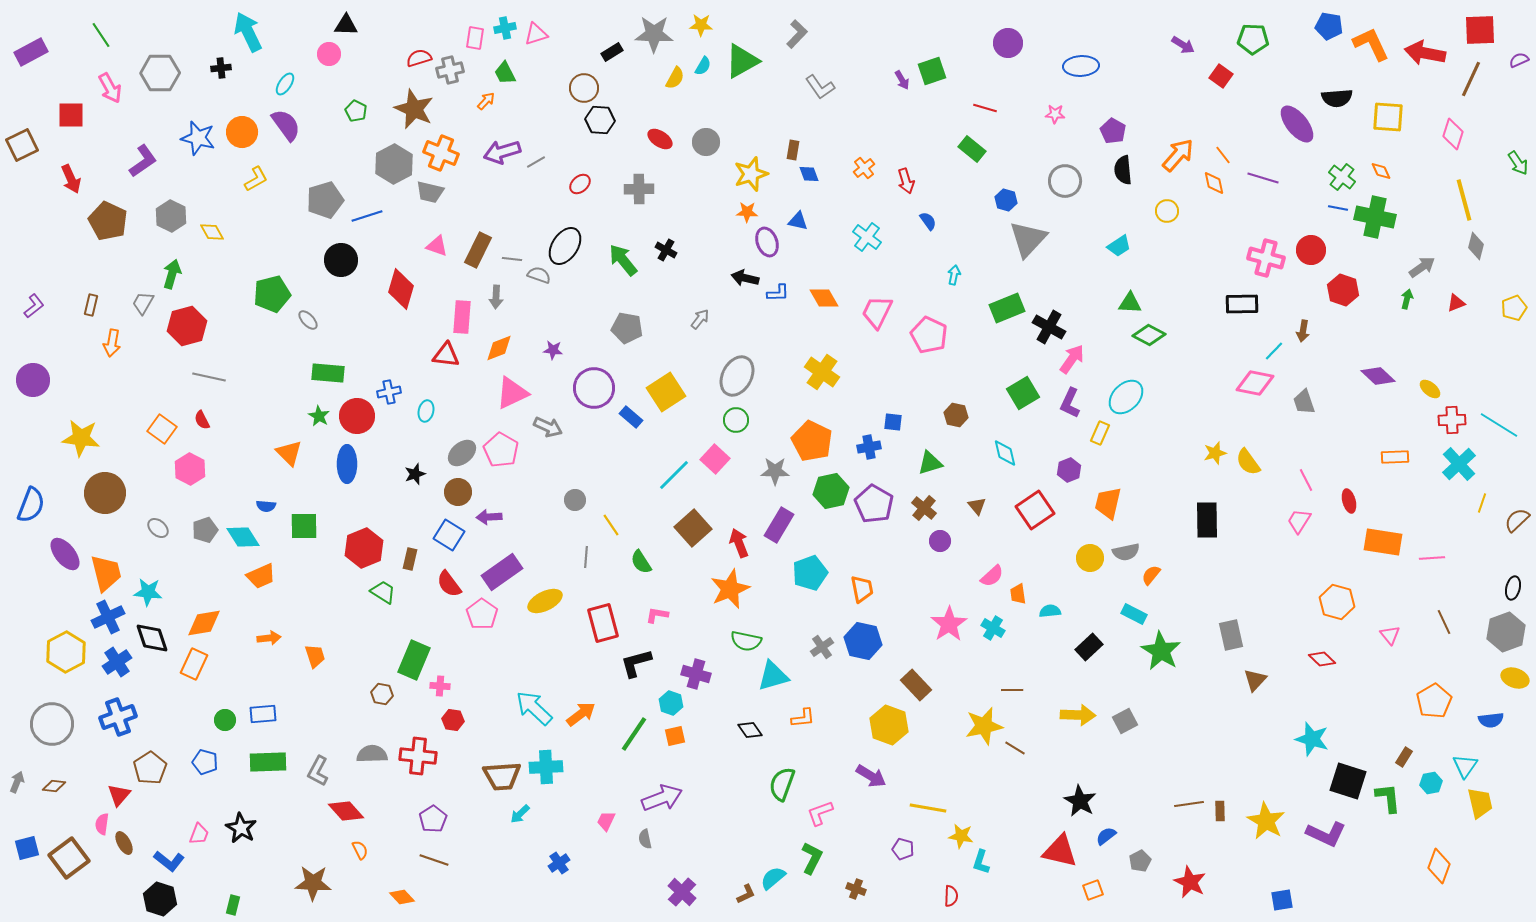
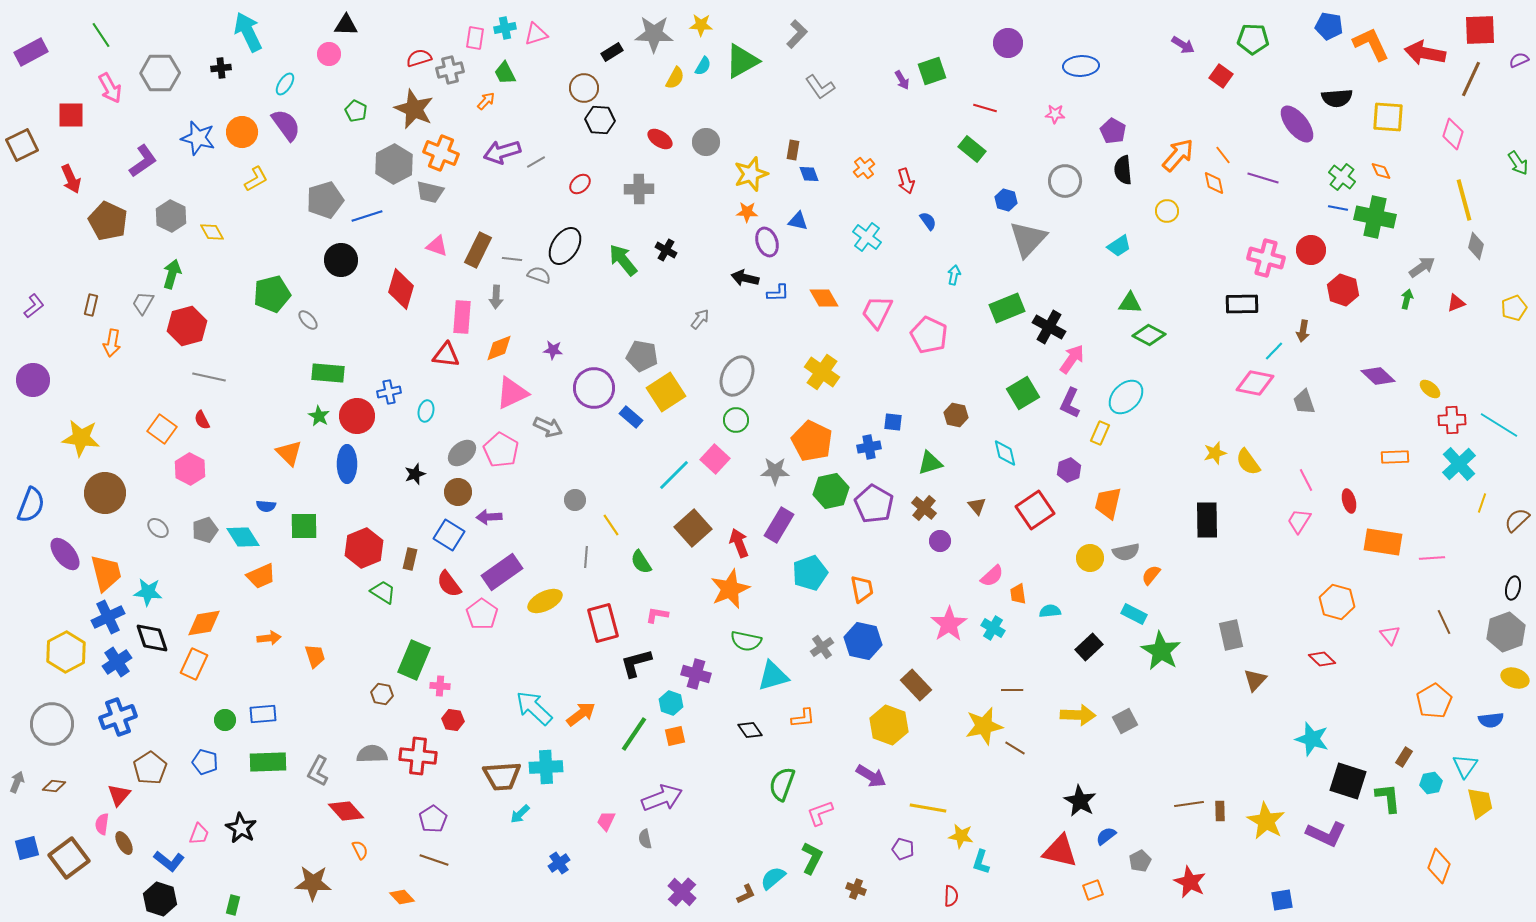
gray pentagon at (627, 328): moved 15 px right, 28 px down
